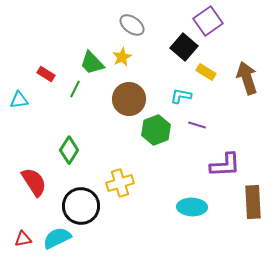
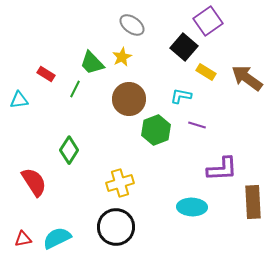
brown arrow: rotated 36 degrees counterclockwise
purple L-shape: moved 3 px left, 4 px down
black circle: moved 35 px right, 21 px down
